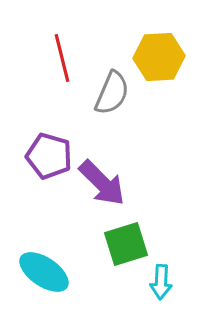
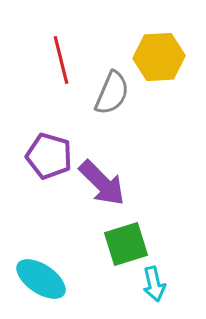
red line: moved 1 px left, 2 px down
cyan ellipse: moved 3 px left, 7 px down
cyan arrow: moved 7 px left, 2 px down; rotated 16 degrees counterclockwise
